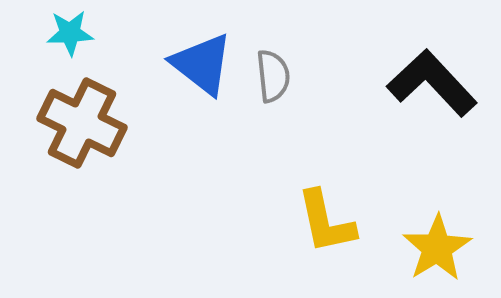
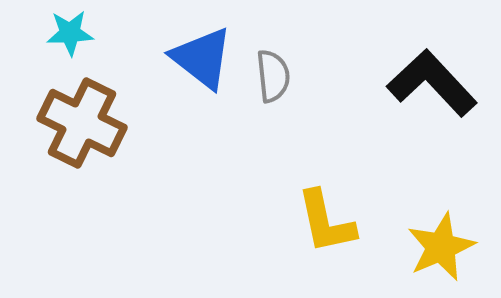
blue triangle: moved 6 px up
yellow star: moved 4 px right, 1 px up; rotated 8 degrees clockwise
